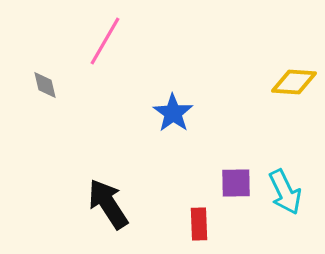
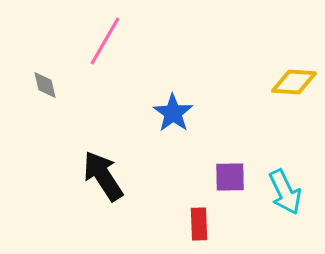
purple square: moved 6 px left, 6 px up
black arrow: moved 5 px left, 28 px up
